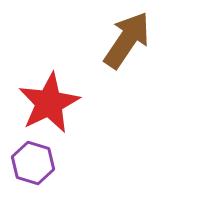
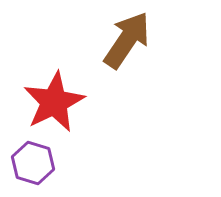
red star: moved 5 px right, 1 px up
